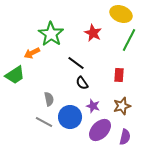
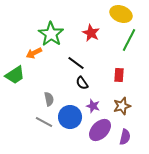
red star: moved 2 px left
orange arrow: moved 2 px right
